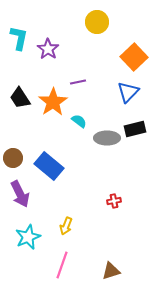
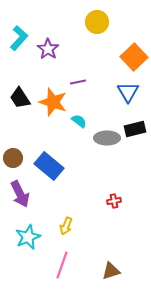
cyan L-shape: rotated 30 degrees clockwise
blue triangle: rotated 15 degrees counterclockwise
orange star: rotated 20 degrees counterclockwise
